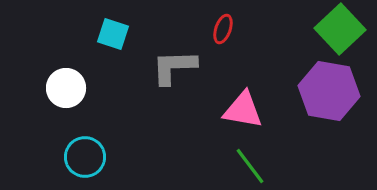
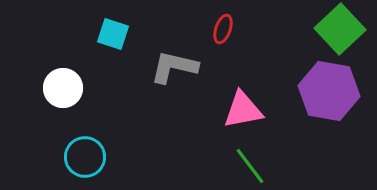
gray L-shape: rotated 15 degrees clockwise
white circle: moved 3 px left
pink triangle: rotated 21 degrees counterclockwise
